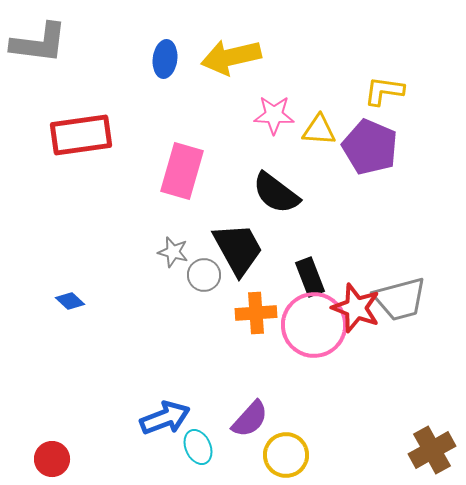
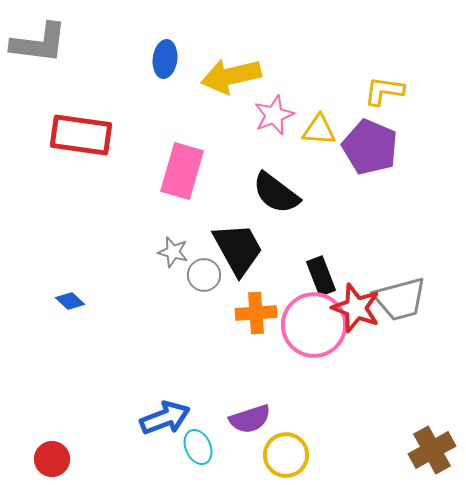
yellow arrow: moved 19 px down
pink star: rotated 24 degrees counterclockwise
red rectangle: rotated 16 degrees clockwise
black rectangle: moved 11 px right, 1 px up
purple semicircle: rotated 30 degrees clockwise
